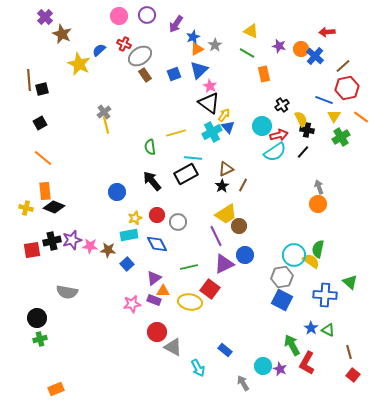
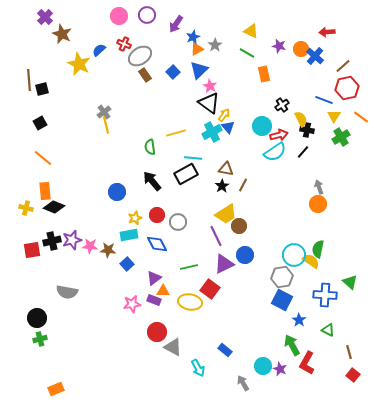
blue square at (174, 74): moved 1 px left, 2 px up; rotated 24 degrees counterclockwise
brown triangle at (226, 169): rotated 35 degrees clockwise
blue star at (311, 328): moved 12 px left, 8 px up
